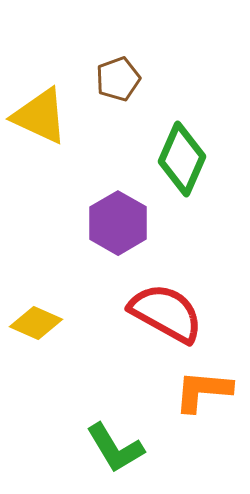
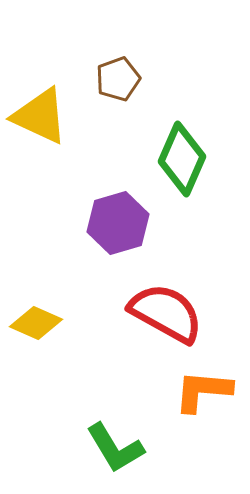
purple hexagon: rotated 14 degrees clockwise
